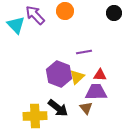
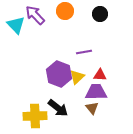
black circle: moved 14 px left, 1 px down
brown triangle: moved 6 px right
